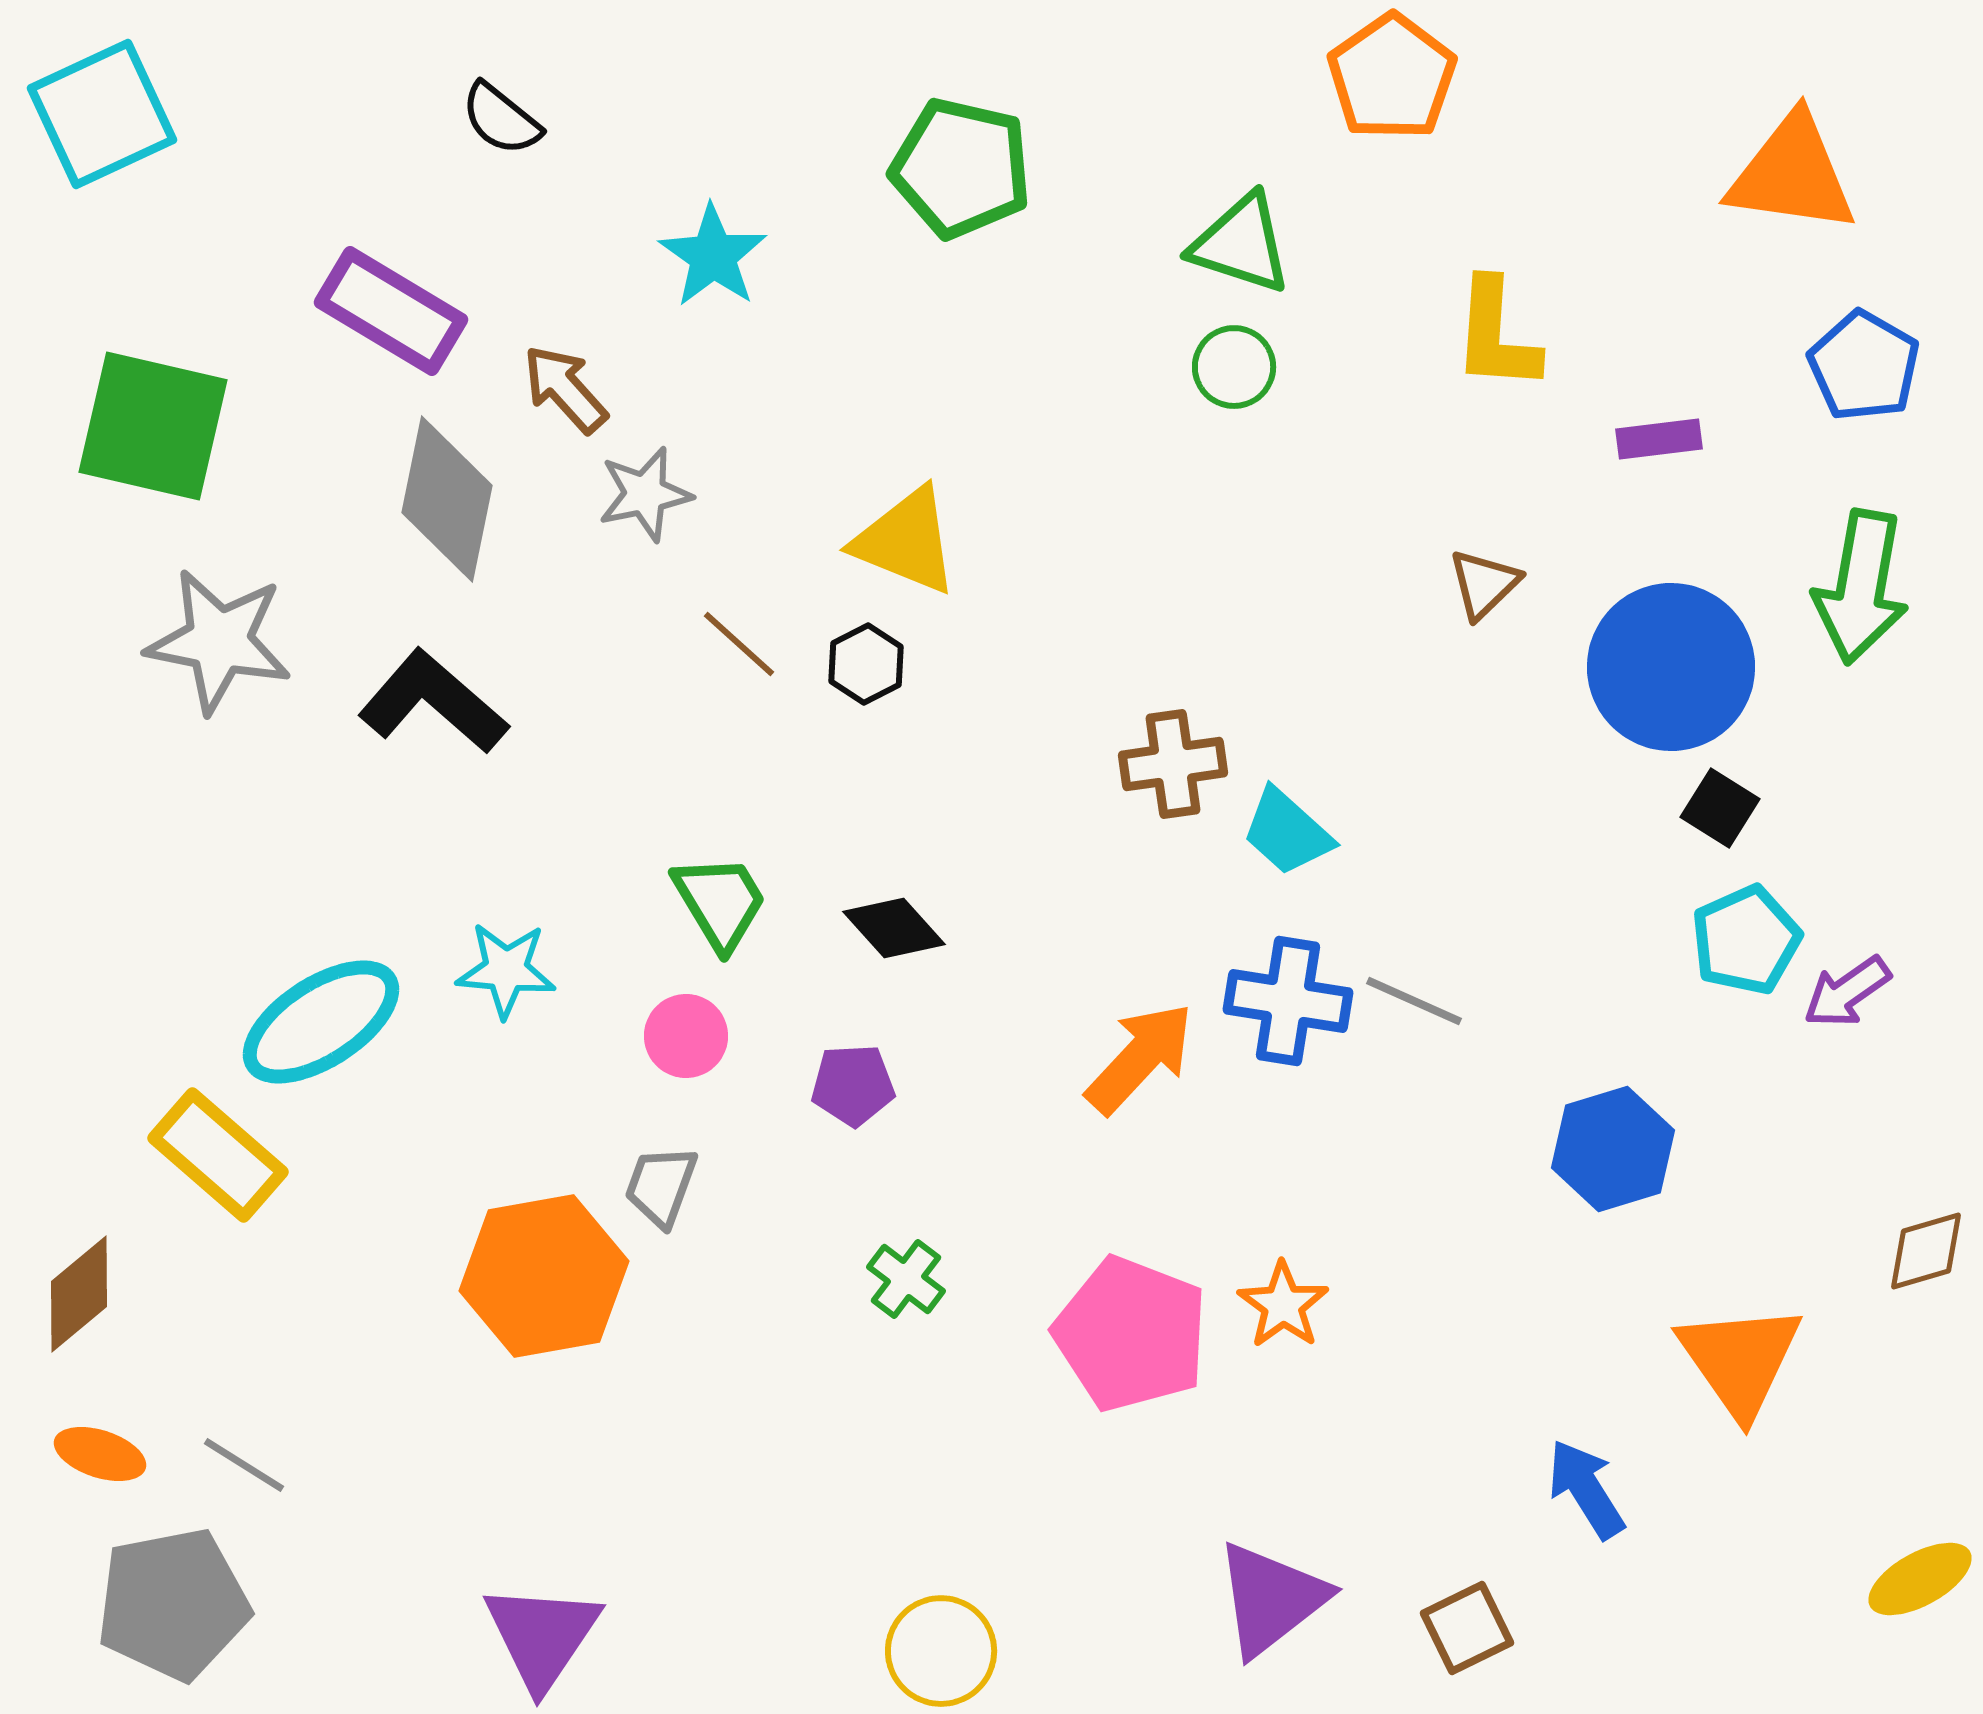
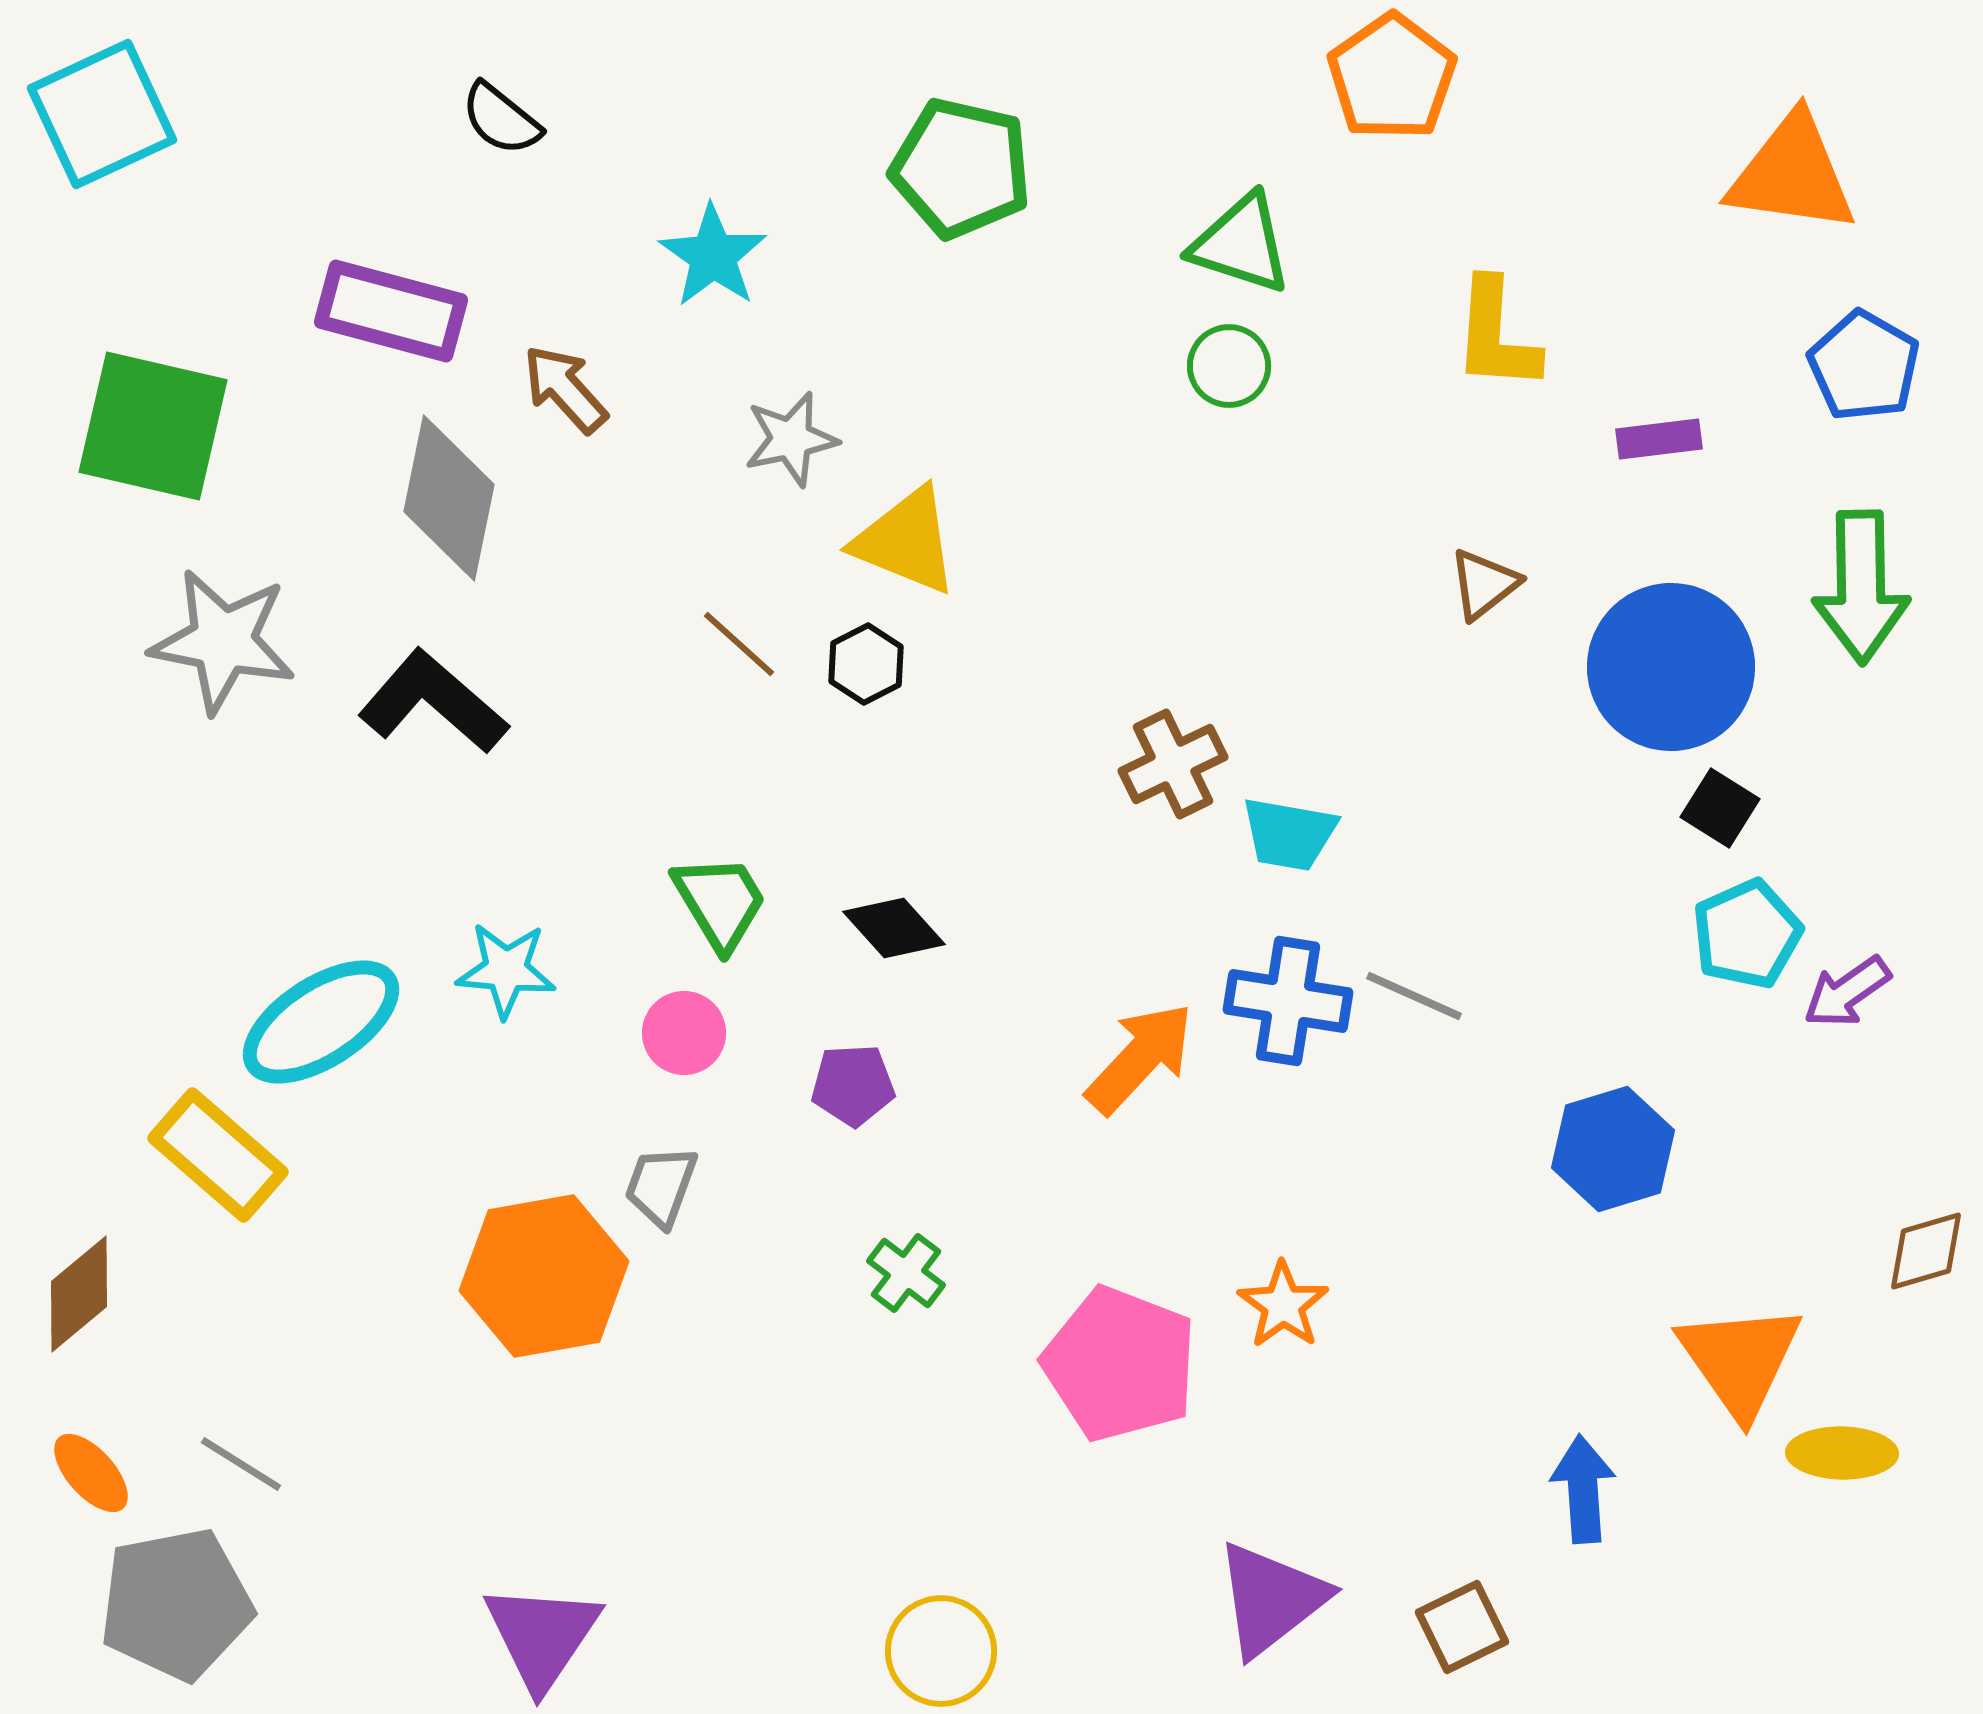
purple rectangle at (391, 311): rotated 16 degrees counterclockwise
green circle at (1234, 367): moved 5 px left, 1 px up
gray star at (645, 494): moved 146 px right, 55 px up
gray diamond at (447, 499): moved 2 px right, 1 px up
brown triangle at (1484, 584): rotated 6 degrees clockwise
green arrow at (1861, 587): rotated 11 degrees counterclockwise
gray star at (219, 641): moved 4 px right
brown cross at (1173, 764): rotated 18 degrees counterclockwise
cyan trapezoid at (1287, 832): moved 2 px right, 2 px down; rotated 32 degrees counterclockwise
cyan pentagon at (1746, 940): moved 1 px right, 6 px up
gray line at (1414, 1001): moved 5 px up
pink circle at (686, 1036): moved 2 px left, 3 px up
green cross at (906, 1279): moved 6 px up
pink pentagon at (1131, 1334): moved 11 px left, 30 px down
orange ellipse at (100, 1454): moved 9 px left, 19 px down; rotated 30 degrees clockwise
gray line at (244, 1465): moved 3 px left, 1 px up
blue arrow at (1586, 1489): moved 3 px left; rotated 28 degrees clockwise
yellow ellipse at (1920, 1579): moved 78 px left, 126 px up; rotated 30 degrees clockwise
gray pentagon at (173, 1604): moved 3 px right
brown square at (1467, 1628): moved 5 px left, 1 px up
